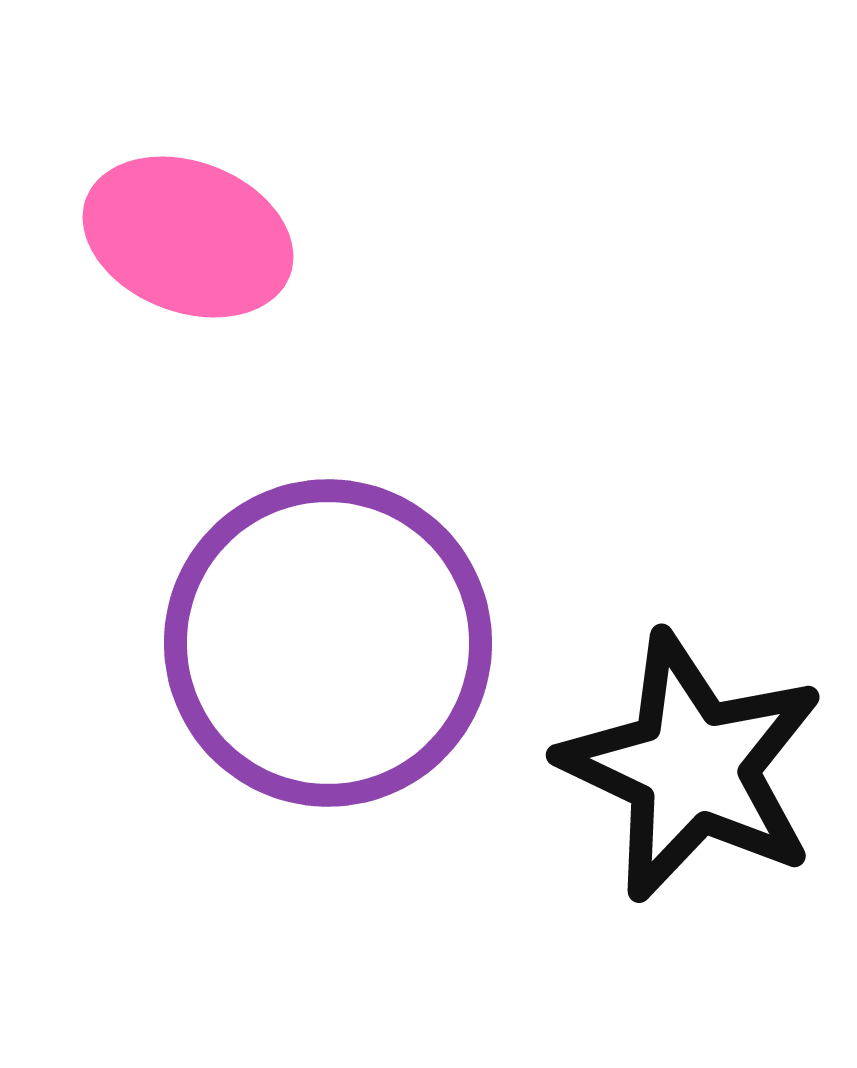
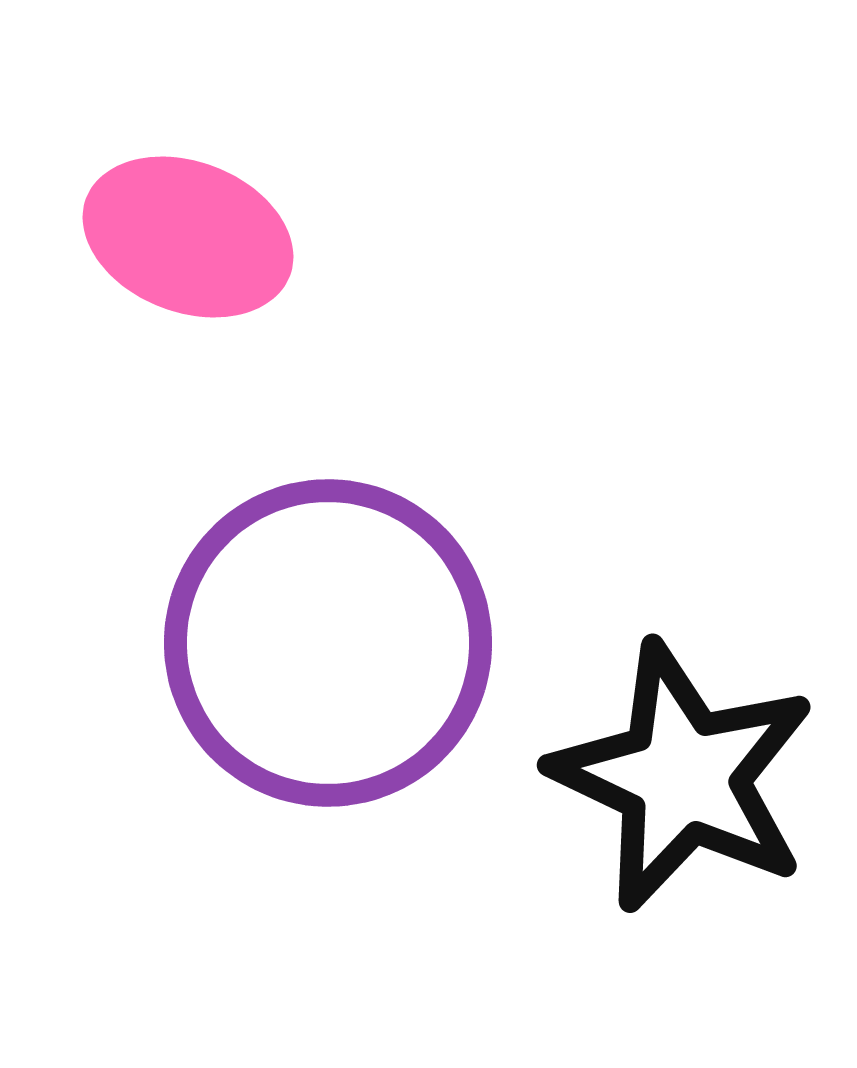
black star: moved 9 px left, 10 px down
